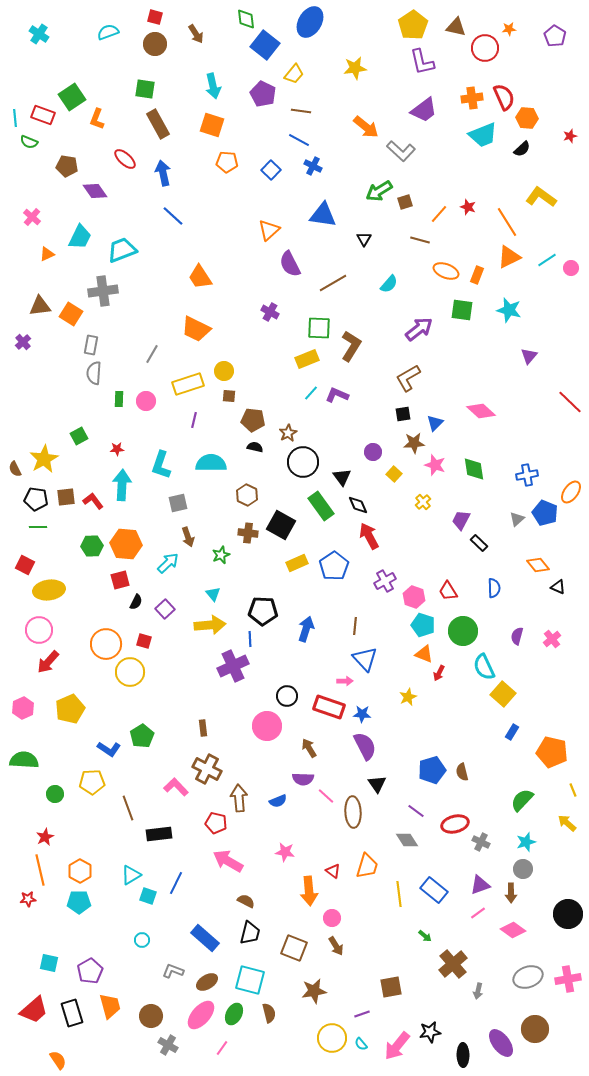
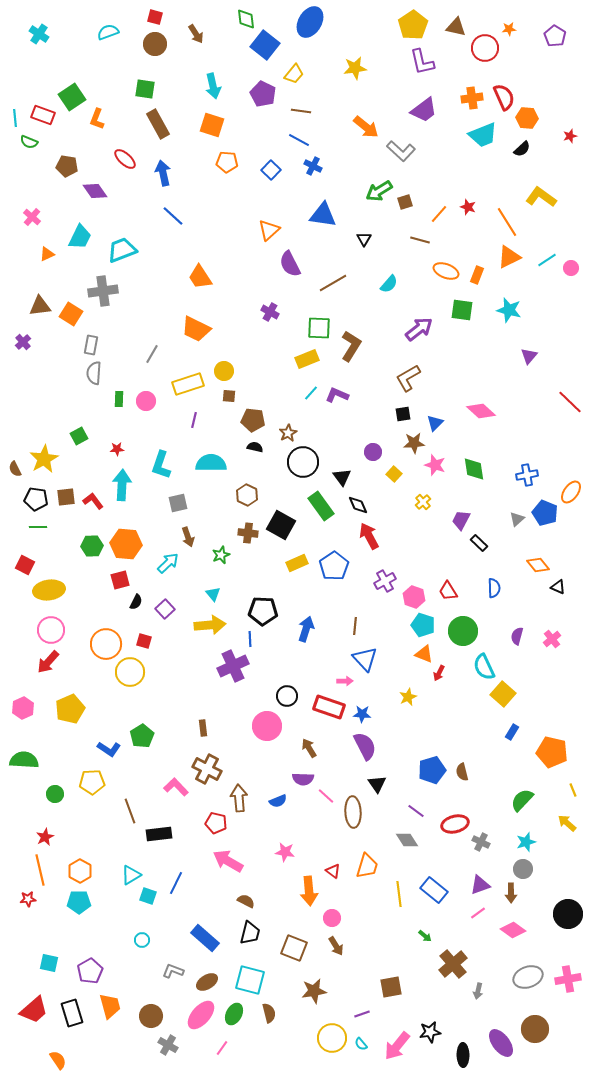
pink circle at (39, 630): moved 12 px right
brown line at (128, 808): moved 2 px right, 3 px down
